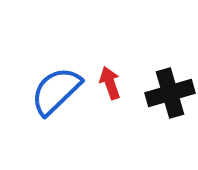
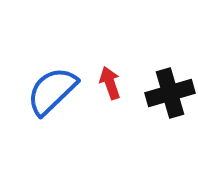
blue semicircle: moved 4 px left
